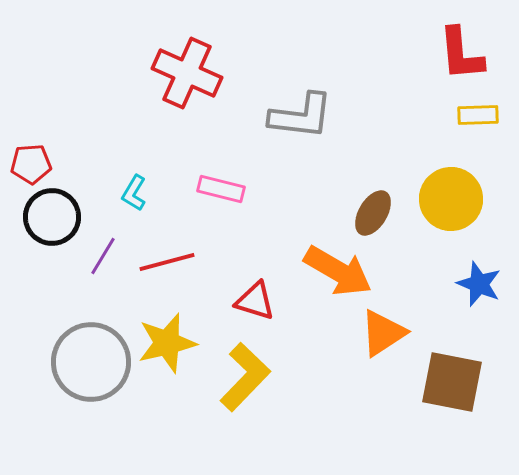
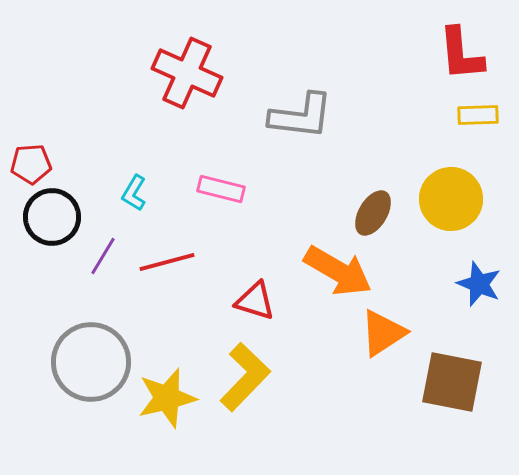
yellow star: moved 55 px down
